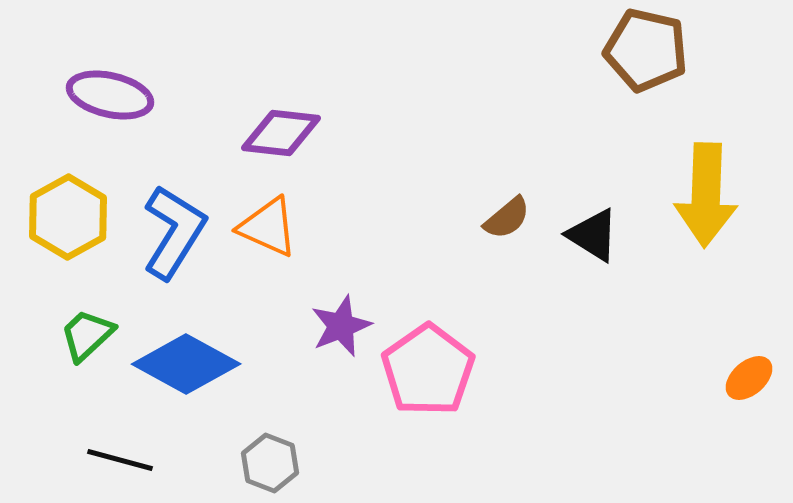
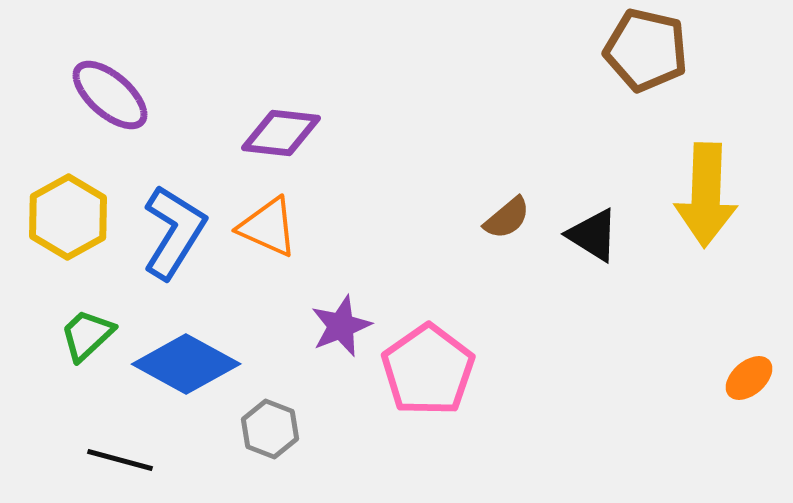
purple ellipse: rotated 28 degrees clockwise
gray hexagon: moved 34 px up
